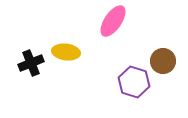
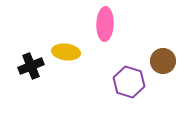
pink ellipse: moved 8 px left, 3 px down; rotated 32 degrees counterclockwise
black cross: moved 3 px down
purple hexagon: moved 5 px left
